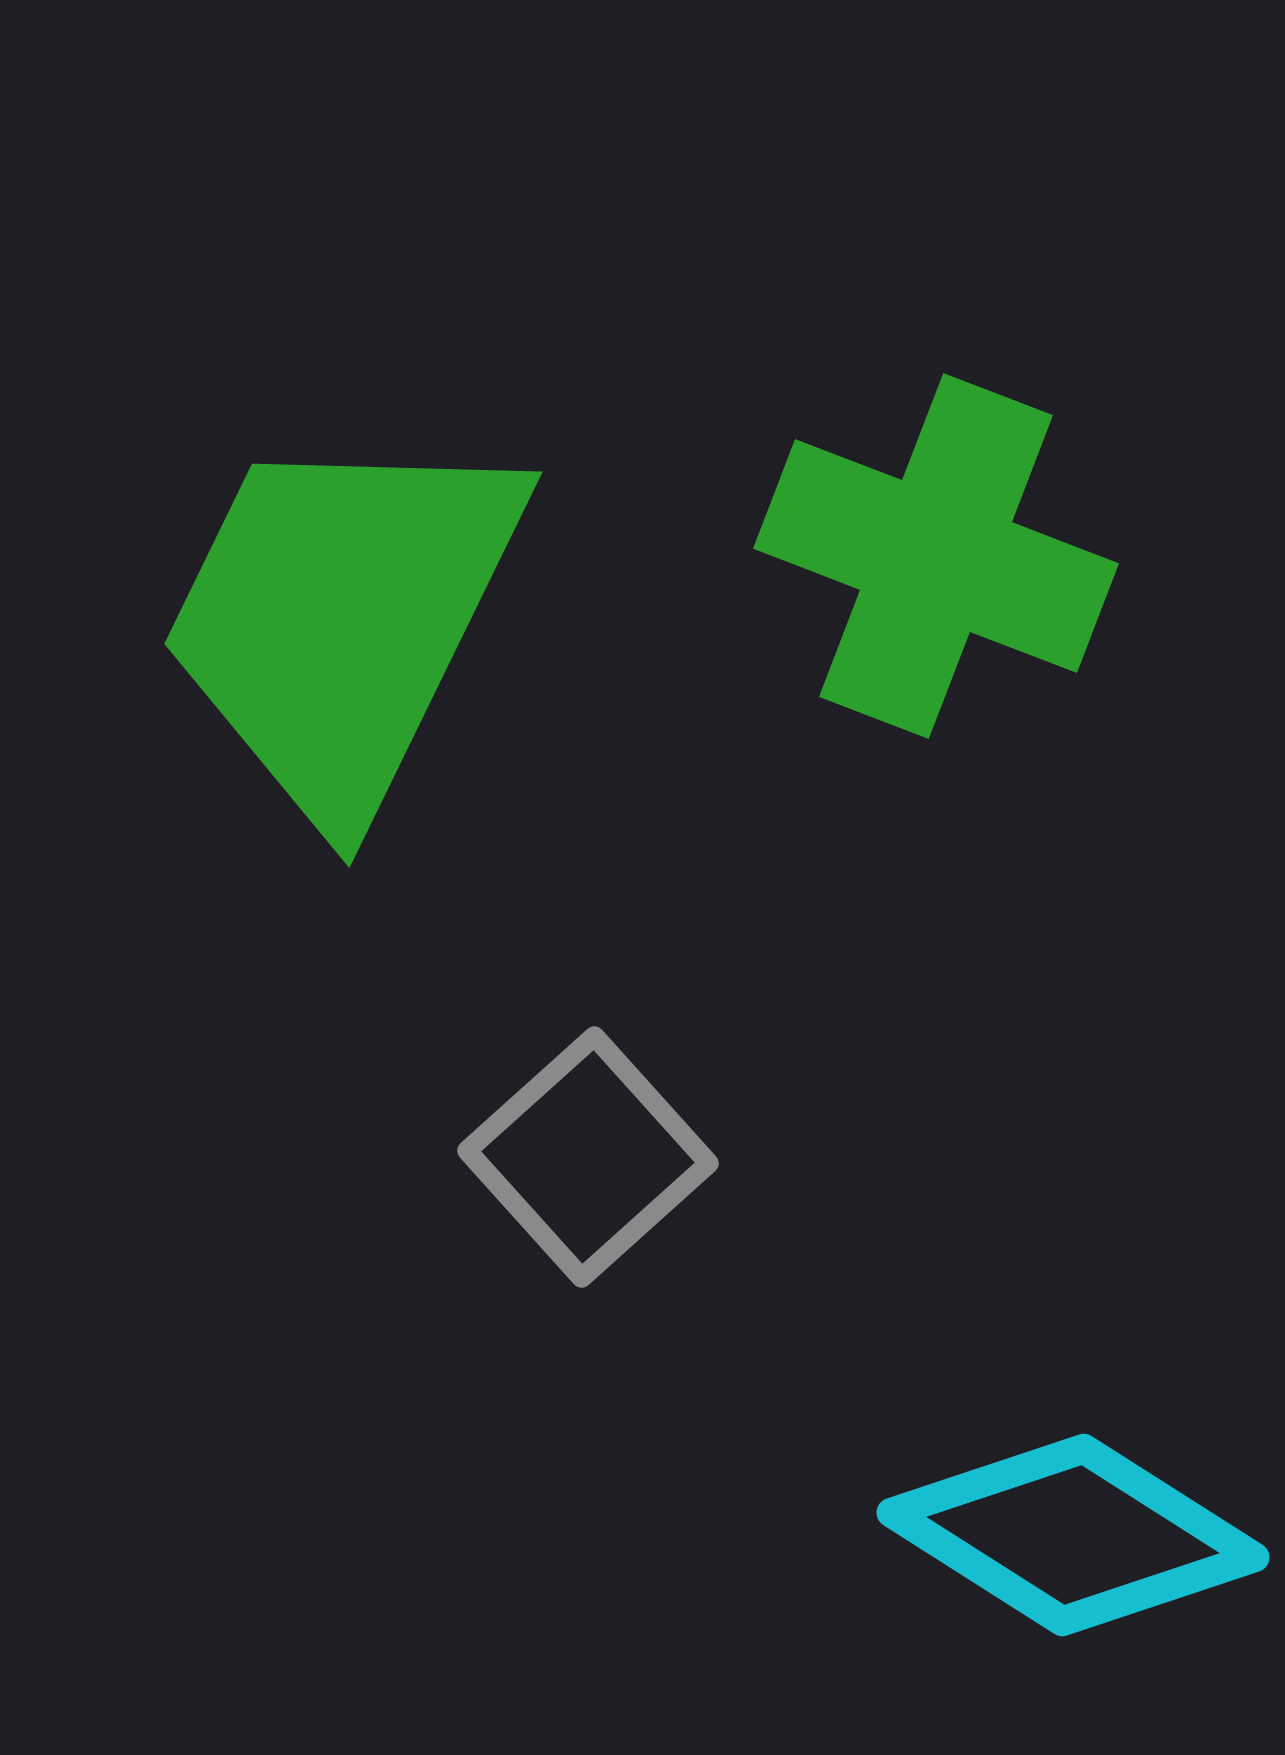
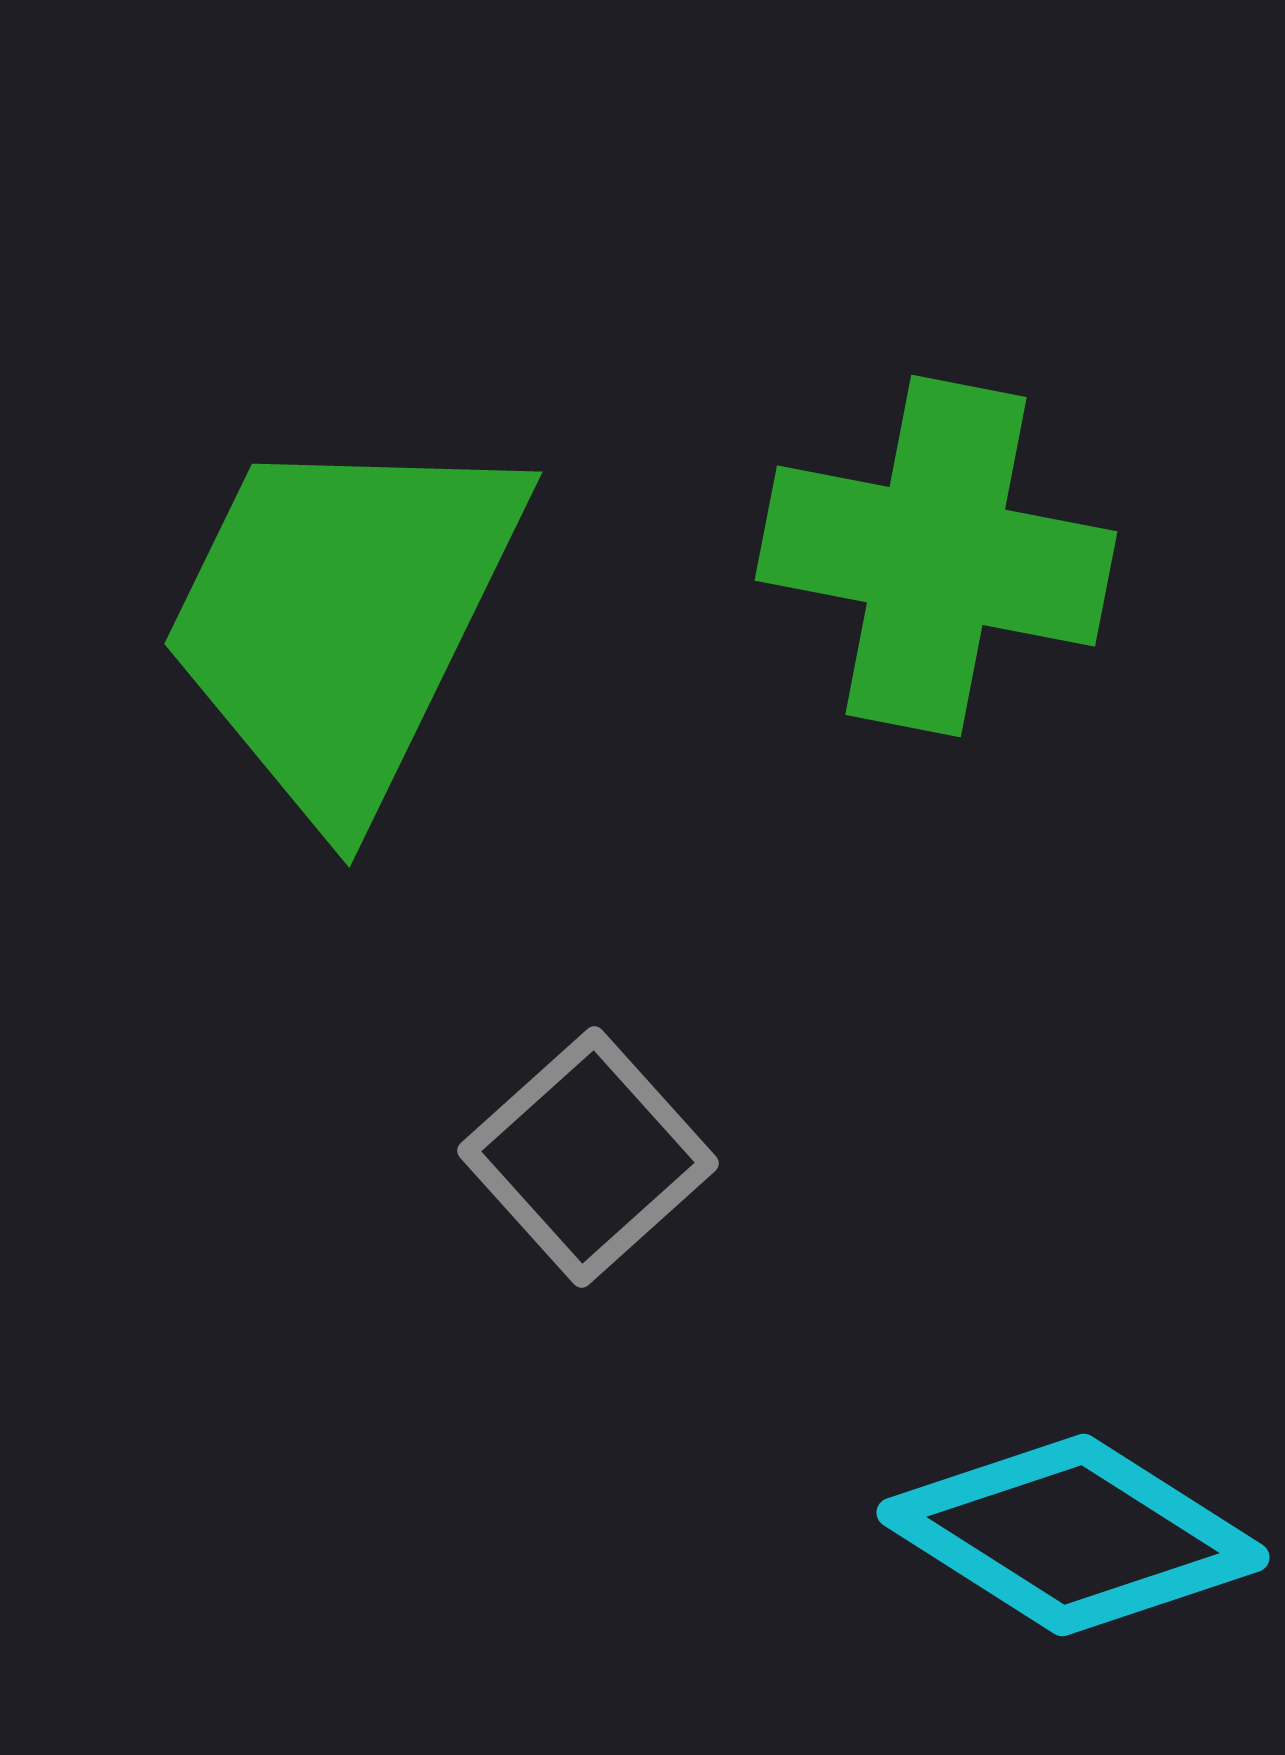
green cross: rotated 10 degrees counterclockwise
